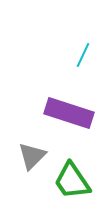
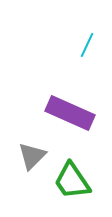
cyan line: moved 4 px right, 10 px up
purple rectangle: moved 1 px right; rotated 6 degrees clockwise
